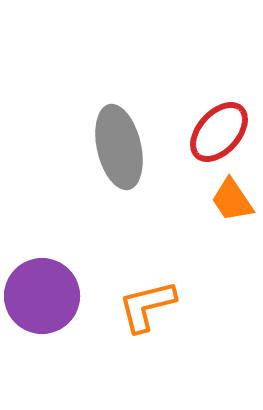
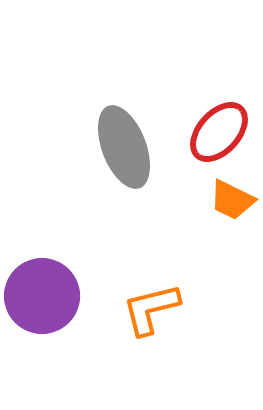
gray ellipse: moved 5 px right; rotated 8 degrees counterclockwise
orange trapezoid: rotated 30 degrees counterclockwise
orange L-shape: moved 4 px right, 3 px down
